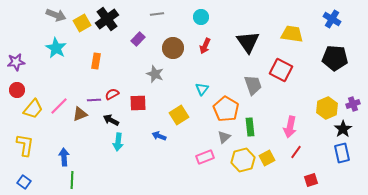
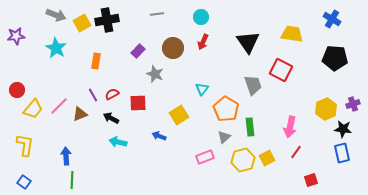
black cross at (107, 19): moved 1 px down; rotated 25 degrees clockwise
purple rectangle at (138, 39): moved 12 px down
red arrow at (205, 46): moved 2 px left, 4 px up
purple star at (16, 62): moved 26 px up
purple line at (94, 100): moved 1 px left, 5 px up; rotated 64 degrees clockwise
yellow hexagon at (327, 108): moved 1 px left, 1 px down
black arrow at (111, 120): moved 2 px up
black star at (343, 129): rotated 30 degrees counterclockwise
cyan arrow at (118, 142): rotated 96 degrees clockwise
blue arrow at (64, 157): moved 2 px right, 1 px up
